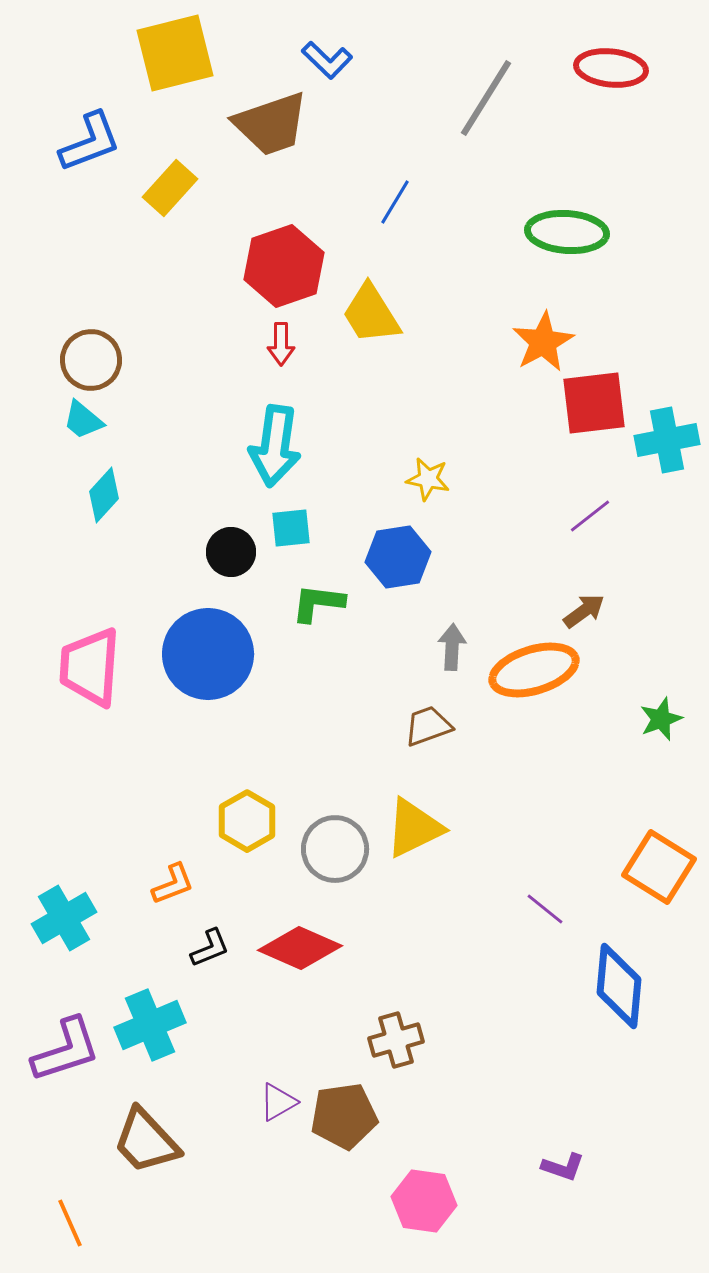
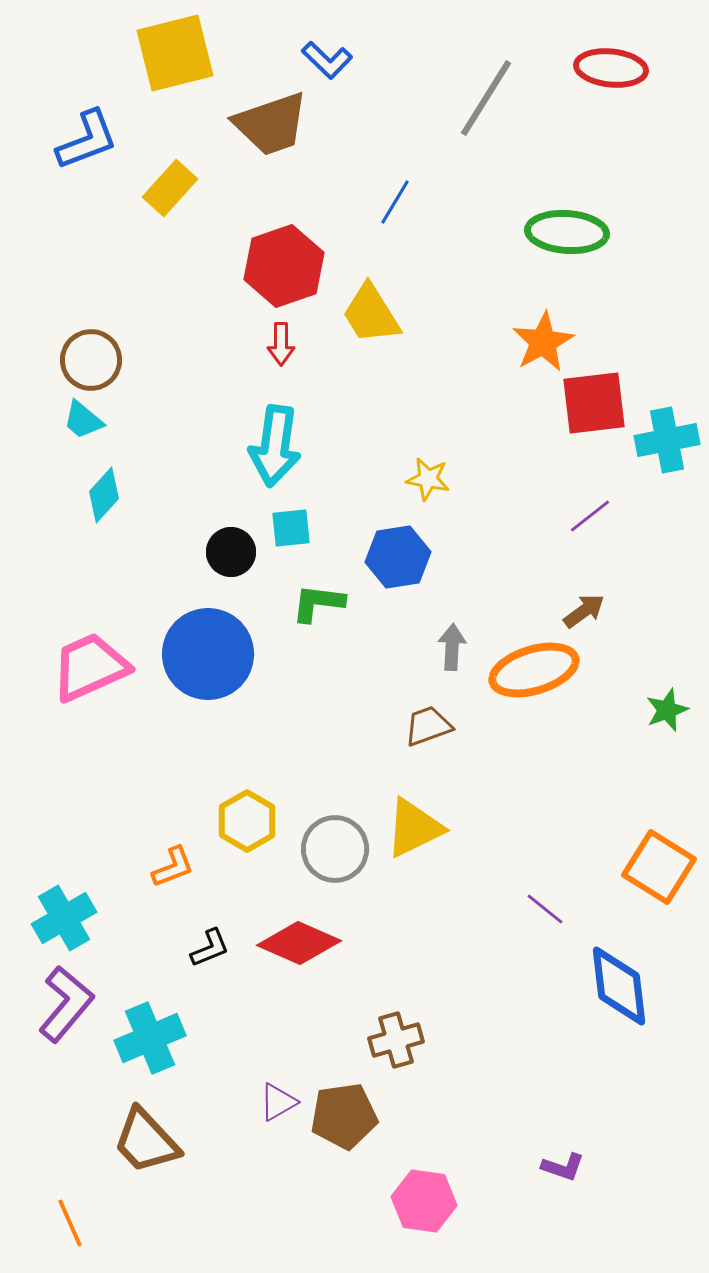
blue L-shape at (90, 142): moved 3 px left, 2 px up
pink trapezoid at (90, 667): rotated 62 degrees clockwise
green star at (661, 719): moved 6 px right, 9 px up
orange L-shape at (173, 884): moved 17 px up
red diamond at (300, 948): moved 1 px left, 5 px up
blue diamond at (619, 986): rotated 12 degrees counterclockwise
cyan cross at (150, 1025): moved 13 px down
purple L-shape at (66, 1050): moved 46 px up; rotated 32 degrees counterclockwise
